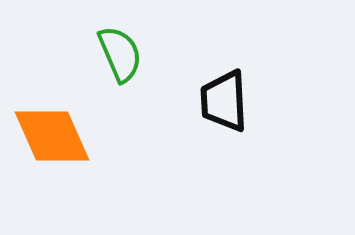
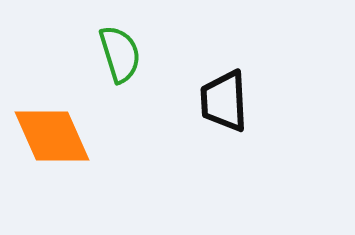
green semicircle: rotated 6 degrees clockwise
